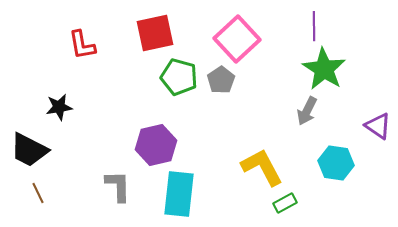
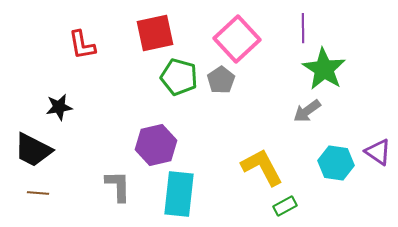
purple line: moved 11 px left, 2 px down
gray arrow: rotated 28 degrees clockwise
purple triangle: moved 26 px down
black trapezoid: moved 4 px right
brown line: rotated 60 degrees counterclockwise
green rectangle: moved 3 px down
